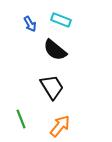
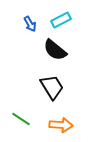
cyan rectangle: rotated 48 degrees counterclockwise
green line: rotated 36 degrees counterclockwise
orange arrow: moved 1 px right, 1 px up; rotated 55 degrees clockwise
